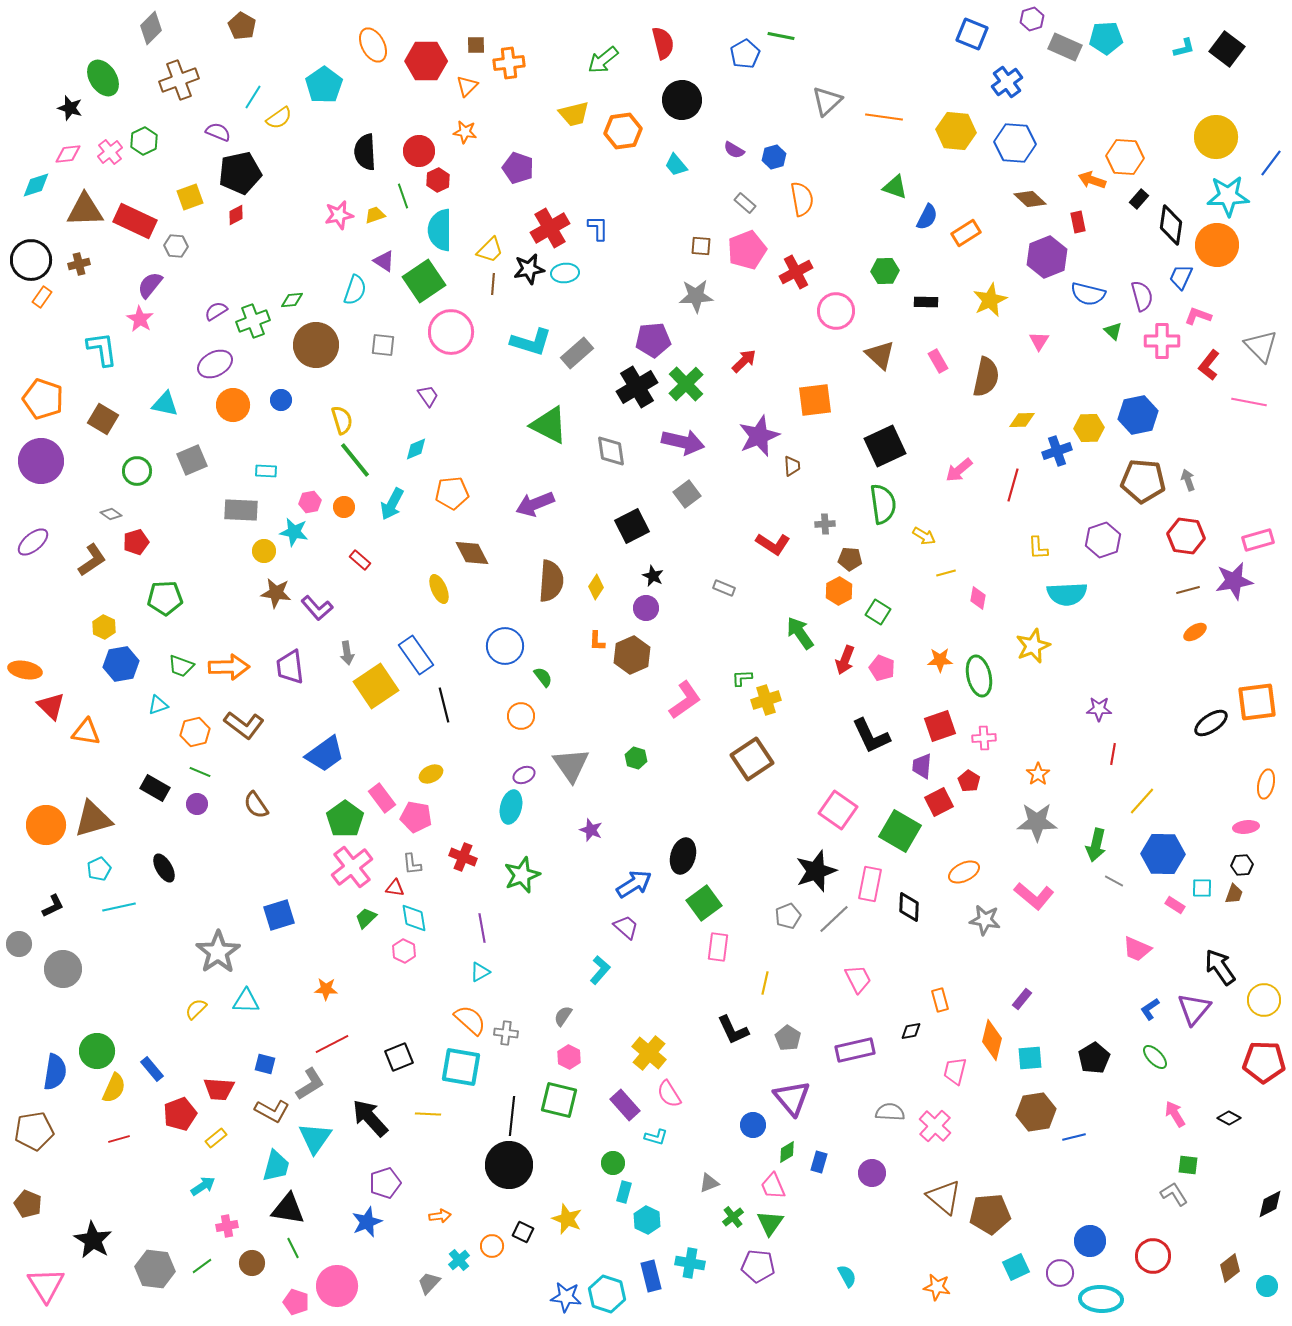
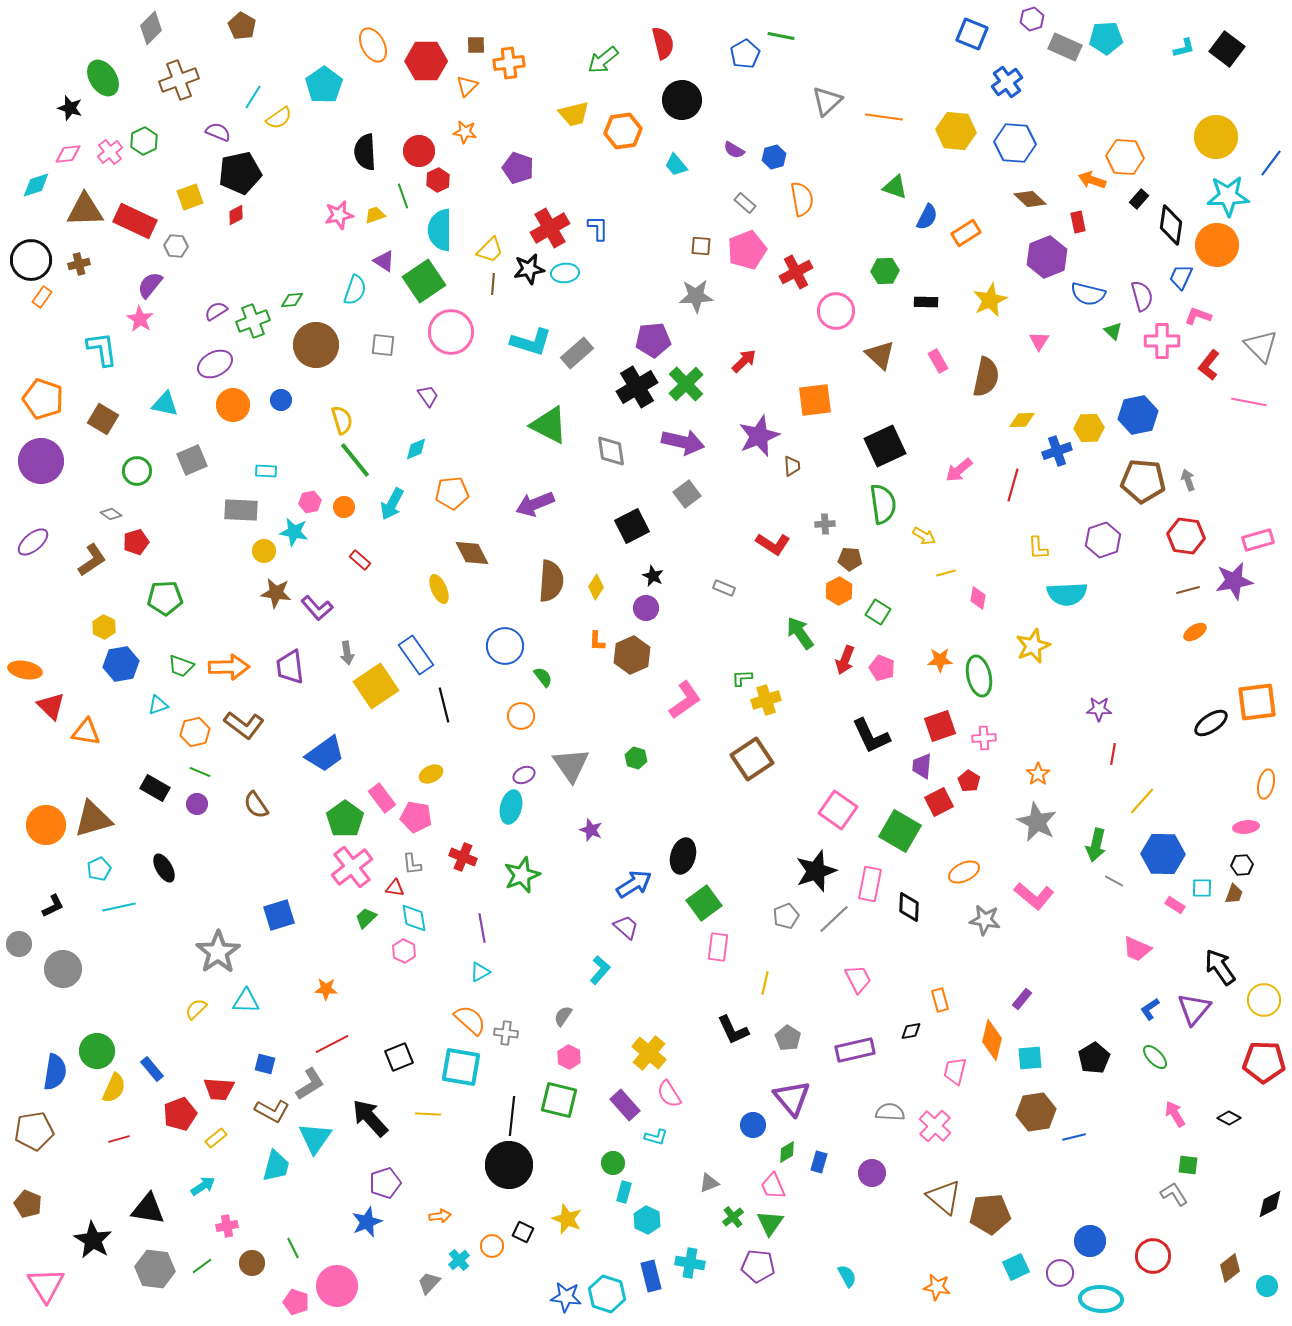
gray star at (1037, 822): rotated 27 degrees clockwise
gray pentagon at (788, 916): moved 2 px left
black triangle at (288, 1209): moved 140 px left
